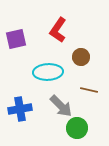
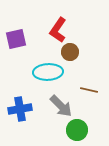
brown circle: moved 11 px left, 5 px up
green circle: moved 2 px down
